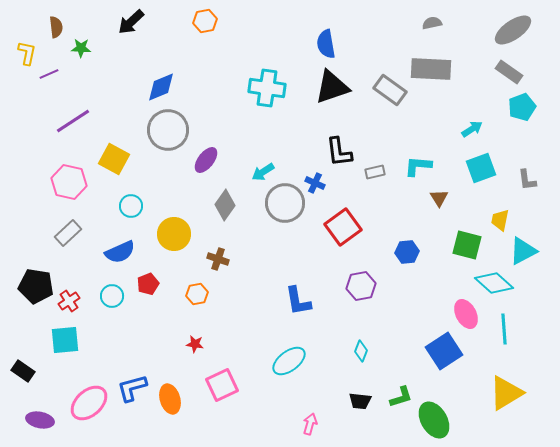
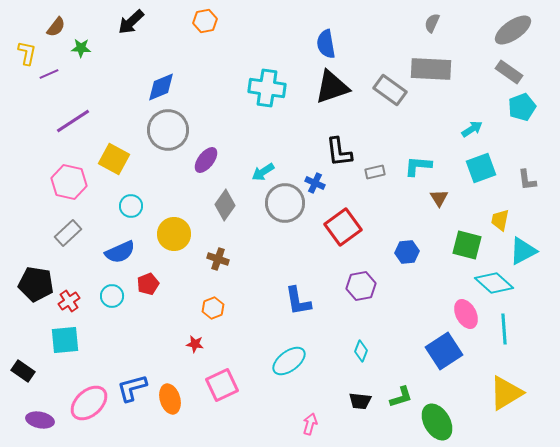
gray semicircle at (432, 23): rotated 54 degrees counterclockwise
brown semicircle at (56, 27): rotated 45 degrees clockwise
black pentagon at (36, 286): moved 2 px up
orange hexagon at (197, 294): moved 16 px right, 14 px down; rotated 10 degrees counterclockwise
green ellipse at (434, 420): moved 3 px right, 2 px down
